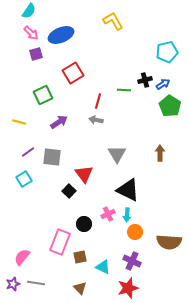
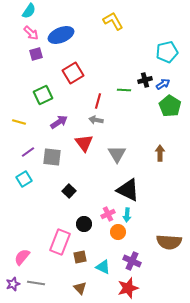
red triangle: moved 31 px up
orange circle: moved 17 px left
